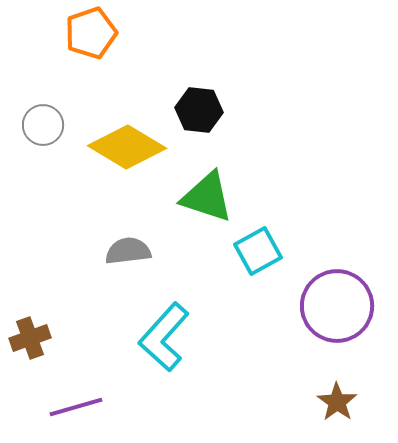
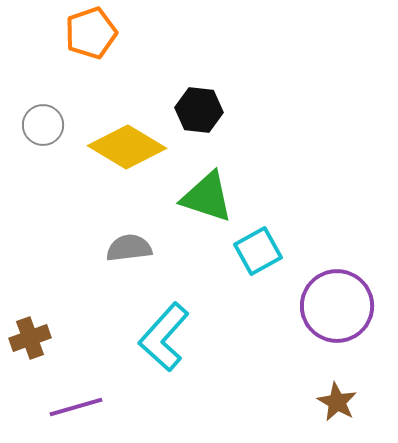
gray semicircle: moved 1 px right, 3 px up
brown star: rotated 6 degrees counterclockwise
